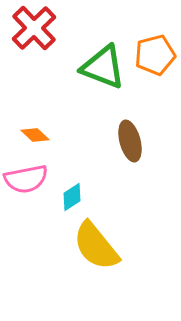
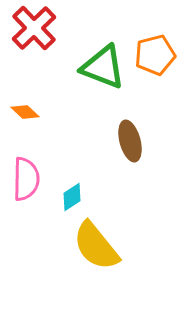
orange diamond: moved 10 px left, 23 px up
pink semicircle: rotated 78 degrees counterclockwise
